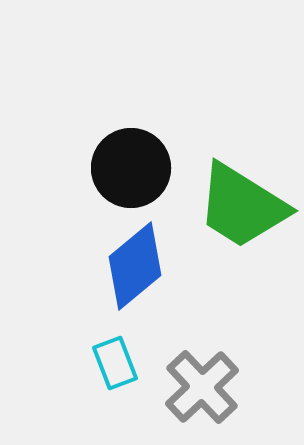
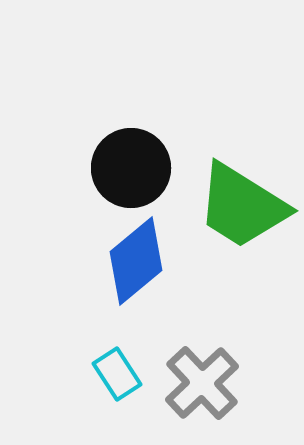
blue diamond: moved 1 px right, 5 px up
cyan rectangle: moved 2 px right, 11 px down; rotated 12 degrees counterclockwise
gray cross: moved 4 px up
